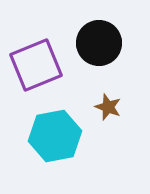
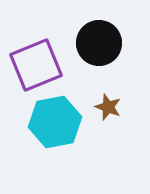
cyan hexagon: moved 14 px up
